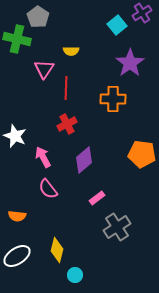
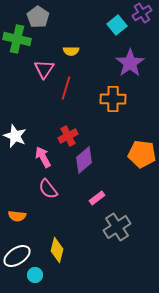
red line: rotated 15 degrees clockwise
red cross: moved 1 px right, 12 px down
cyan circle: moved 40 px left
